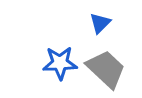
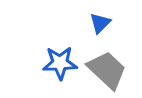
gray trapezoid: moved 1 px right, 1 px down
